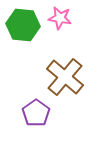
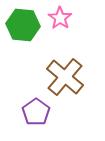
pink star: rotated 25 degrees clockwise
purple pentagon: moved 1 px up
